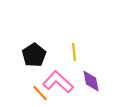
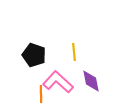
black pentagon: rotated 20 degrees counterclockwise
orange line: moved 1 px right, 1 px down; rotated 42 degrees clockwise
